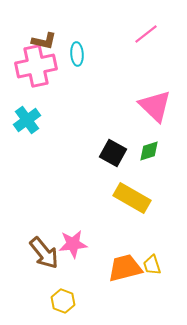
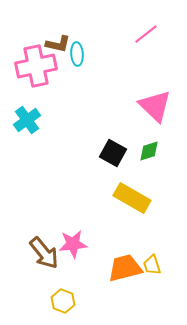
brown L-shape: moved 14 px right, 3 px down
